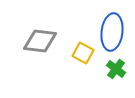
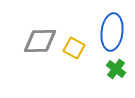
gray diamond: rotated 8 degrees counterclockwise
yellow square: moved 9 px left, 5 px up
